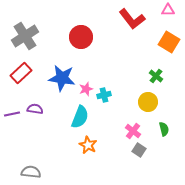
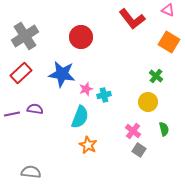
pink triangle: rotated 24 degrees clockwise
blue star: moved 4 px up
